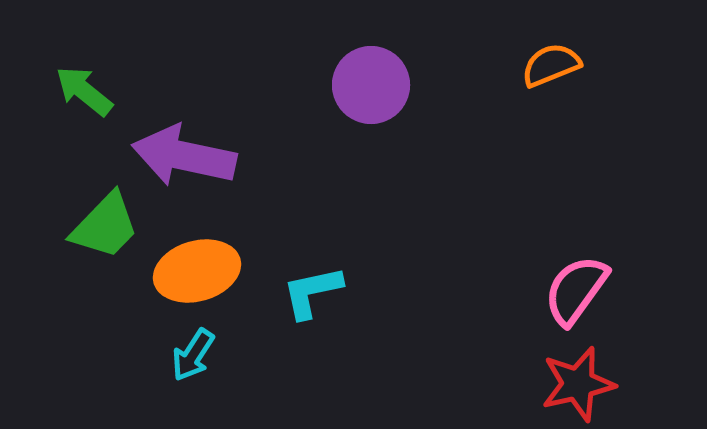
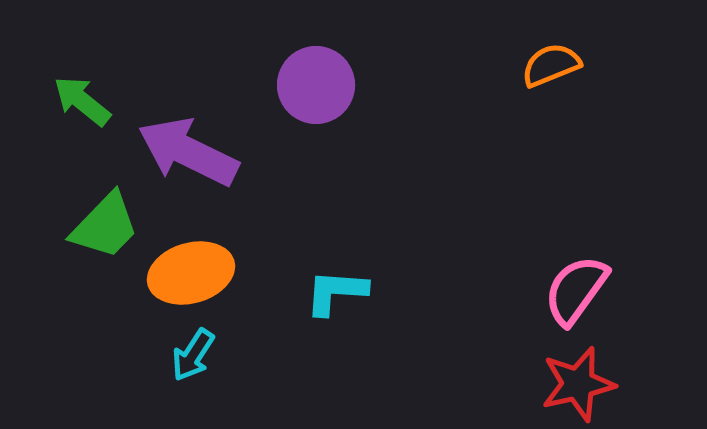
purple circle: moved 55 px left
green arrow: moved 2 px left, 10 px down
purple arrow: moved 4 px right, 4 px up; rotated 14 degrees clockwise
orange ellipse: moved 6 px left, 2 px down
cyan L-shape: moved 24 px right; rotated 16 degrees clockwise
